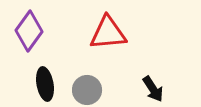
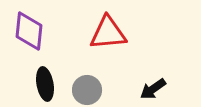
purple diamond: rotated 30 degrees counterclockwise
black arrow: rotated 88 degrees clockwise
